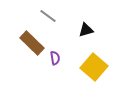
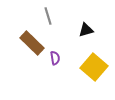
gray line: rotated 36 degrees clockwise
